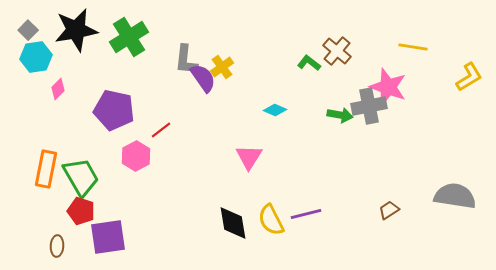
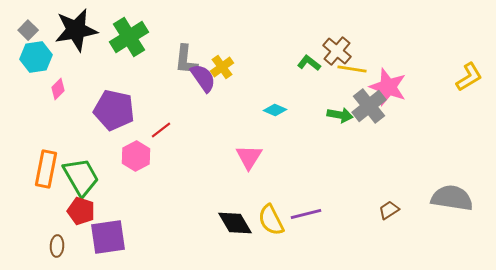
yellow line: moved 61 px left, 22 px down
gray cross: rotated 28 degrees counterclockwise
gray semicircle: moved 3 px left, 2 px down
black diamond: moved 2 px right; rotated 21 degrees counterclockwise
